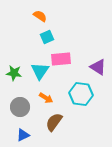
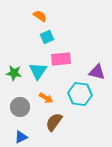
purple triangle: moved 1 px left, 5 px down; rotated 18 degrees counterclockwise
cyan triangle: moved 2 px left
cyan hexagon: moved 1 px left
blue triangle: moved 2 px left, 2 px down
